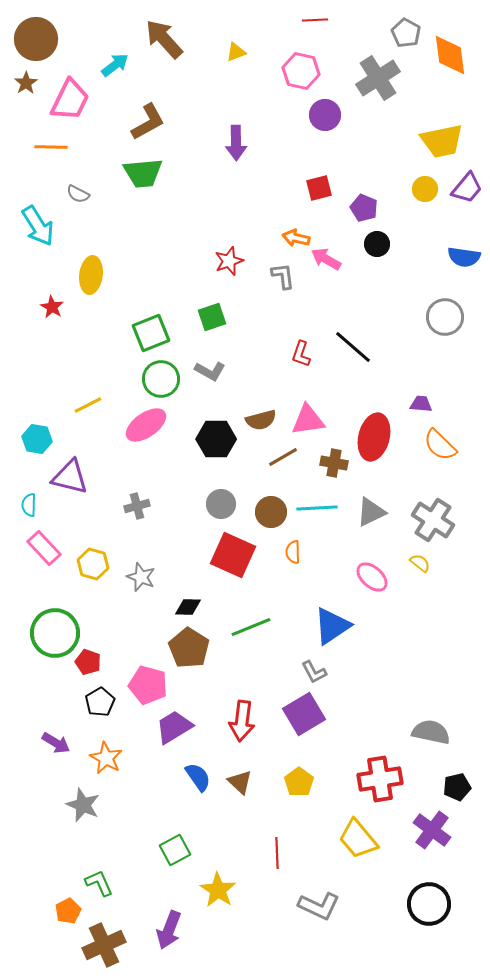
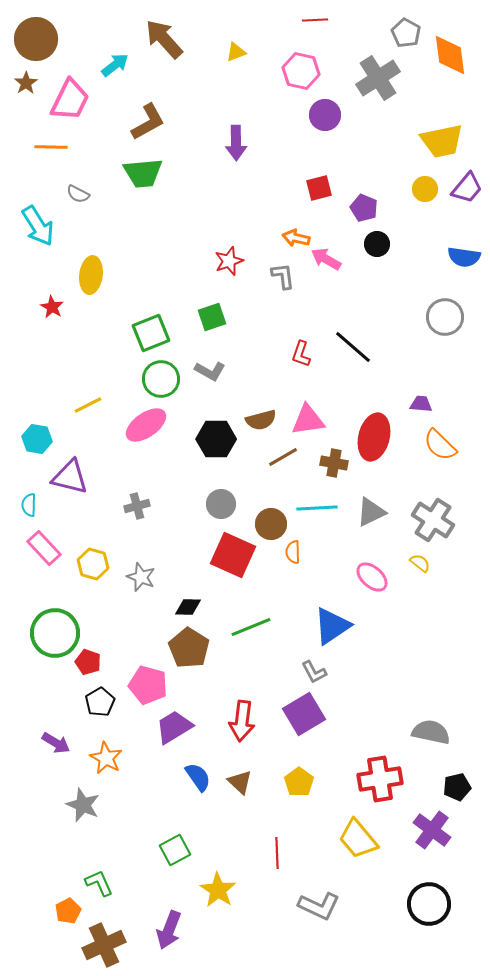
brown circle at (271, 512): moved 12 px down
